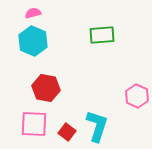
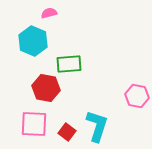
pink semicircle: moved 16 px right
green rectangle: moved 33 px left, 29 px down
pink hexagon: rotated 15 degrees counterclockwise
